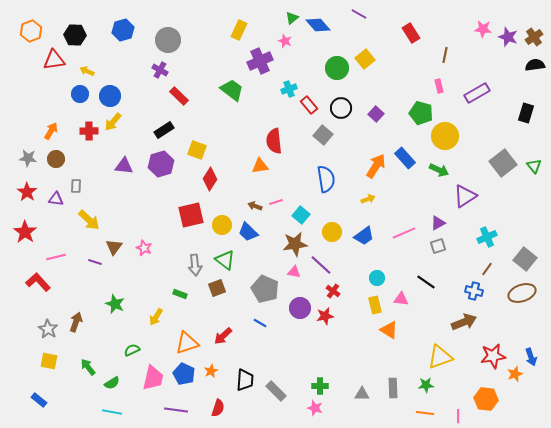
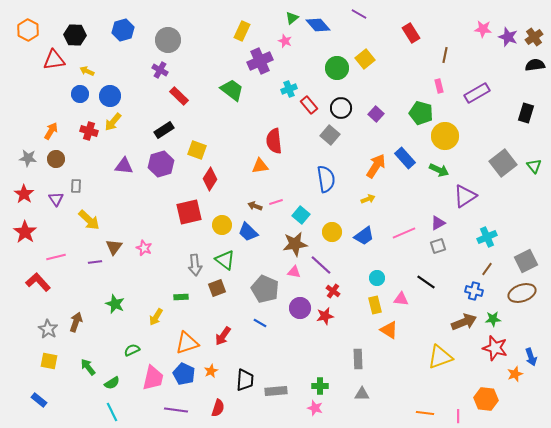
yellow rectangle at (239, 30): moved 3 px right, 1 px down
orange hexagon at (31, 31): moved 3 px left, 1 px up; rotated 10 degrees counterclockwise
red cross at (89, 131): rotated 18 degrees clockwise
gray square at (323, 135): moved 7 px right
red star at (27, 192): moved 3 px left, 2 px down
purple triangle at (56, 199): rotated 49 degrees clockwise
red square at (191, 215): moved 2 px left, 3 px up
gray square at (525, 259): moved 1 px right, 2 px down; rotated 25 degrees clockwise
purple line at (95, 262): rotated 24 degrees counterclockwise
green rectangle at (180, 294): moved 1 px right, 3 px down; rotated 24 degrees counterclockwise
red arrow at (223, 336): rotated 12 degrees counterclockwise
red star at (493, 356): moved 2 px right, 8 px up; rotated 25 degrees clockwise
green star at (426, 385): moved 67 px right, 66 px up
gray rectangle at (393, 388): moved 35 px left, 29 px up
gray rectangle at (276, 391): rotated 50 degrees counterclockwise
cyan line at (112, 412): rotated 54 degrees clockwise
